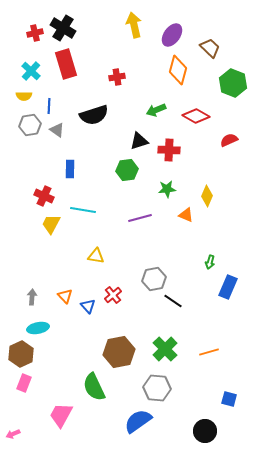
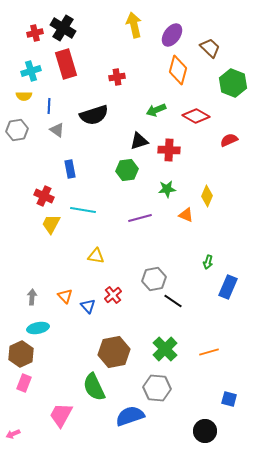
cyan cross at (31, 71): rotated 30 degrees clockwise
gray hexagon at (30, 125): moved 13 px left, 5 px down
blue rectangle at (70, 169): rotated 12 degrees counterclockwise
green arrow at (210, 262): moved 2 px left
brown hexagon at (119, 352): moved 5 px left
blue semicircle at (138, 421): moved 8 px left, 5 px up; rotated 16 degrees clockwise
